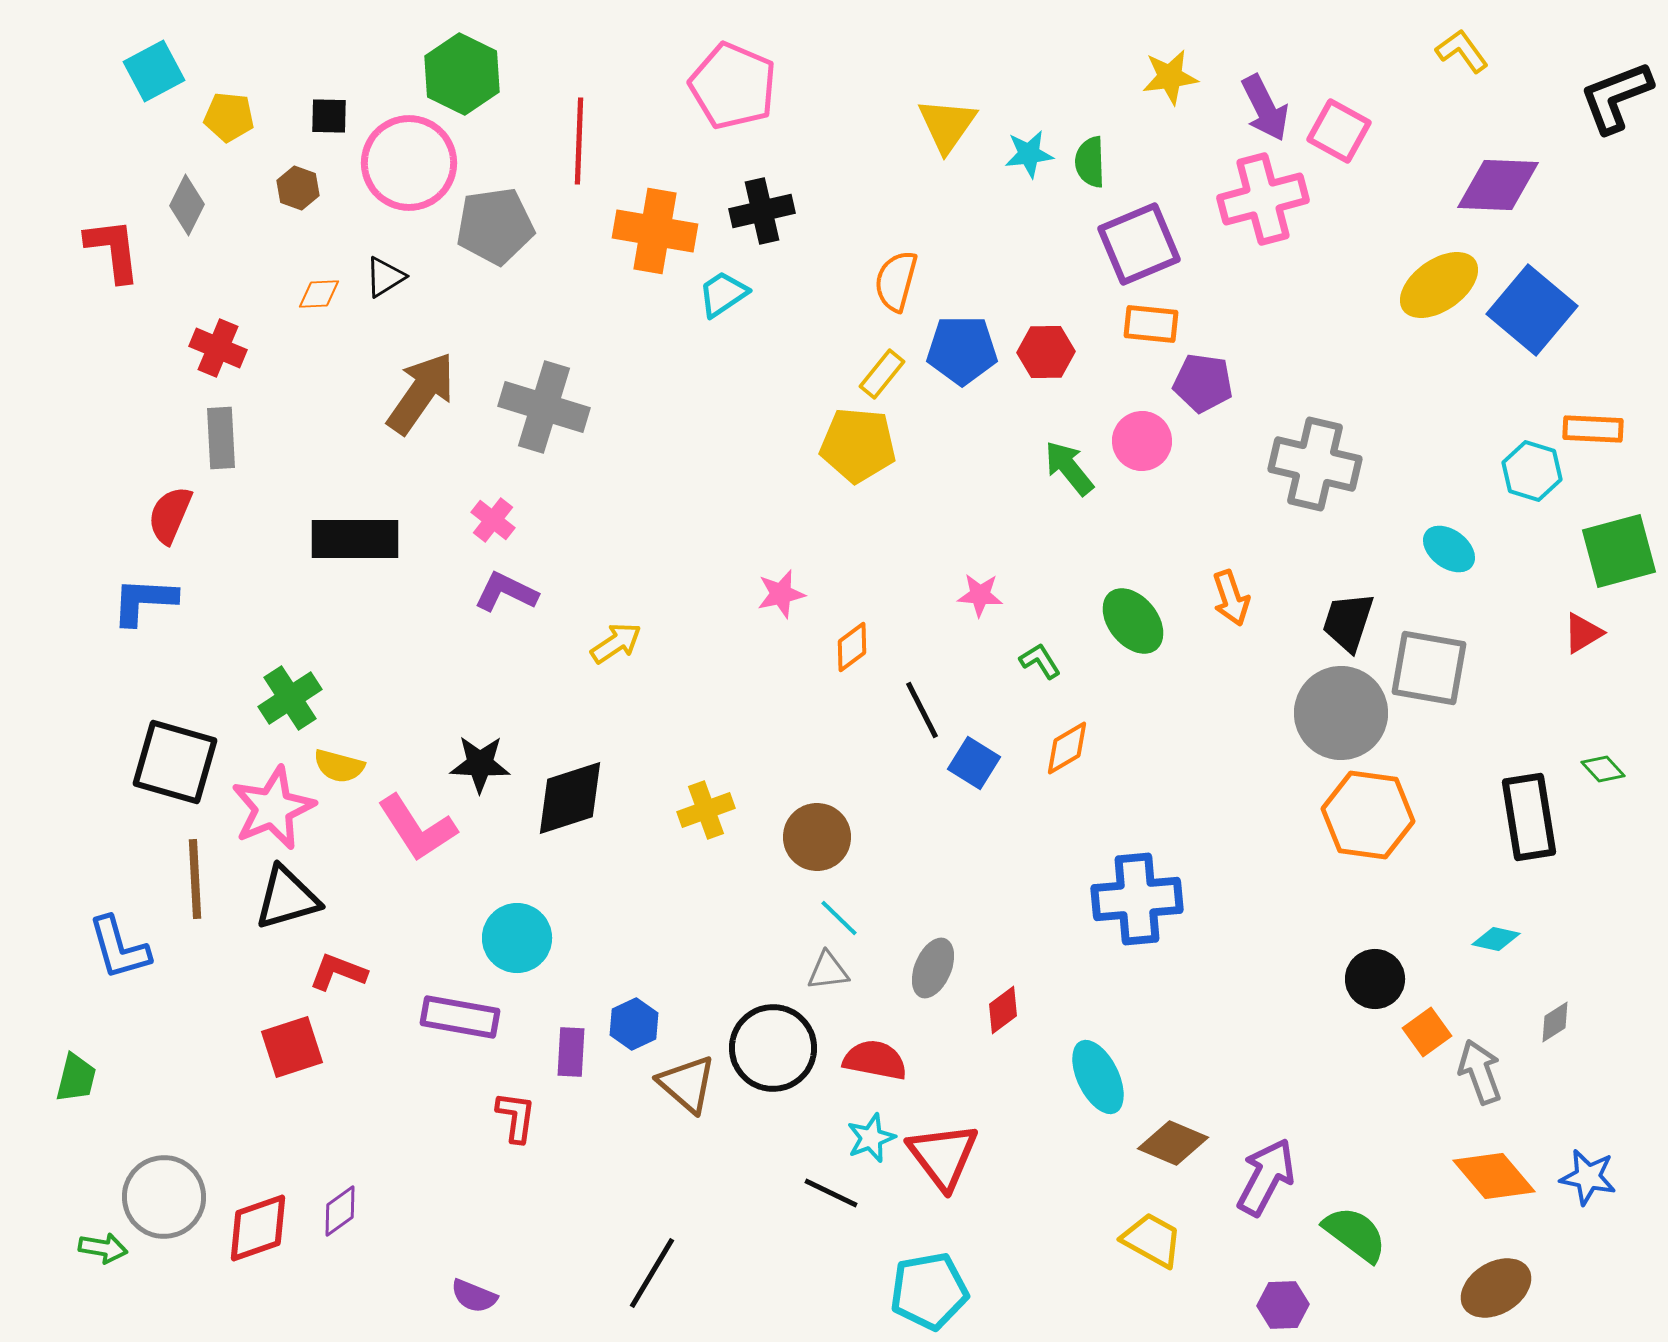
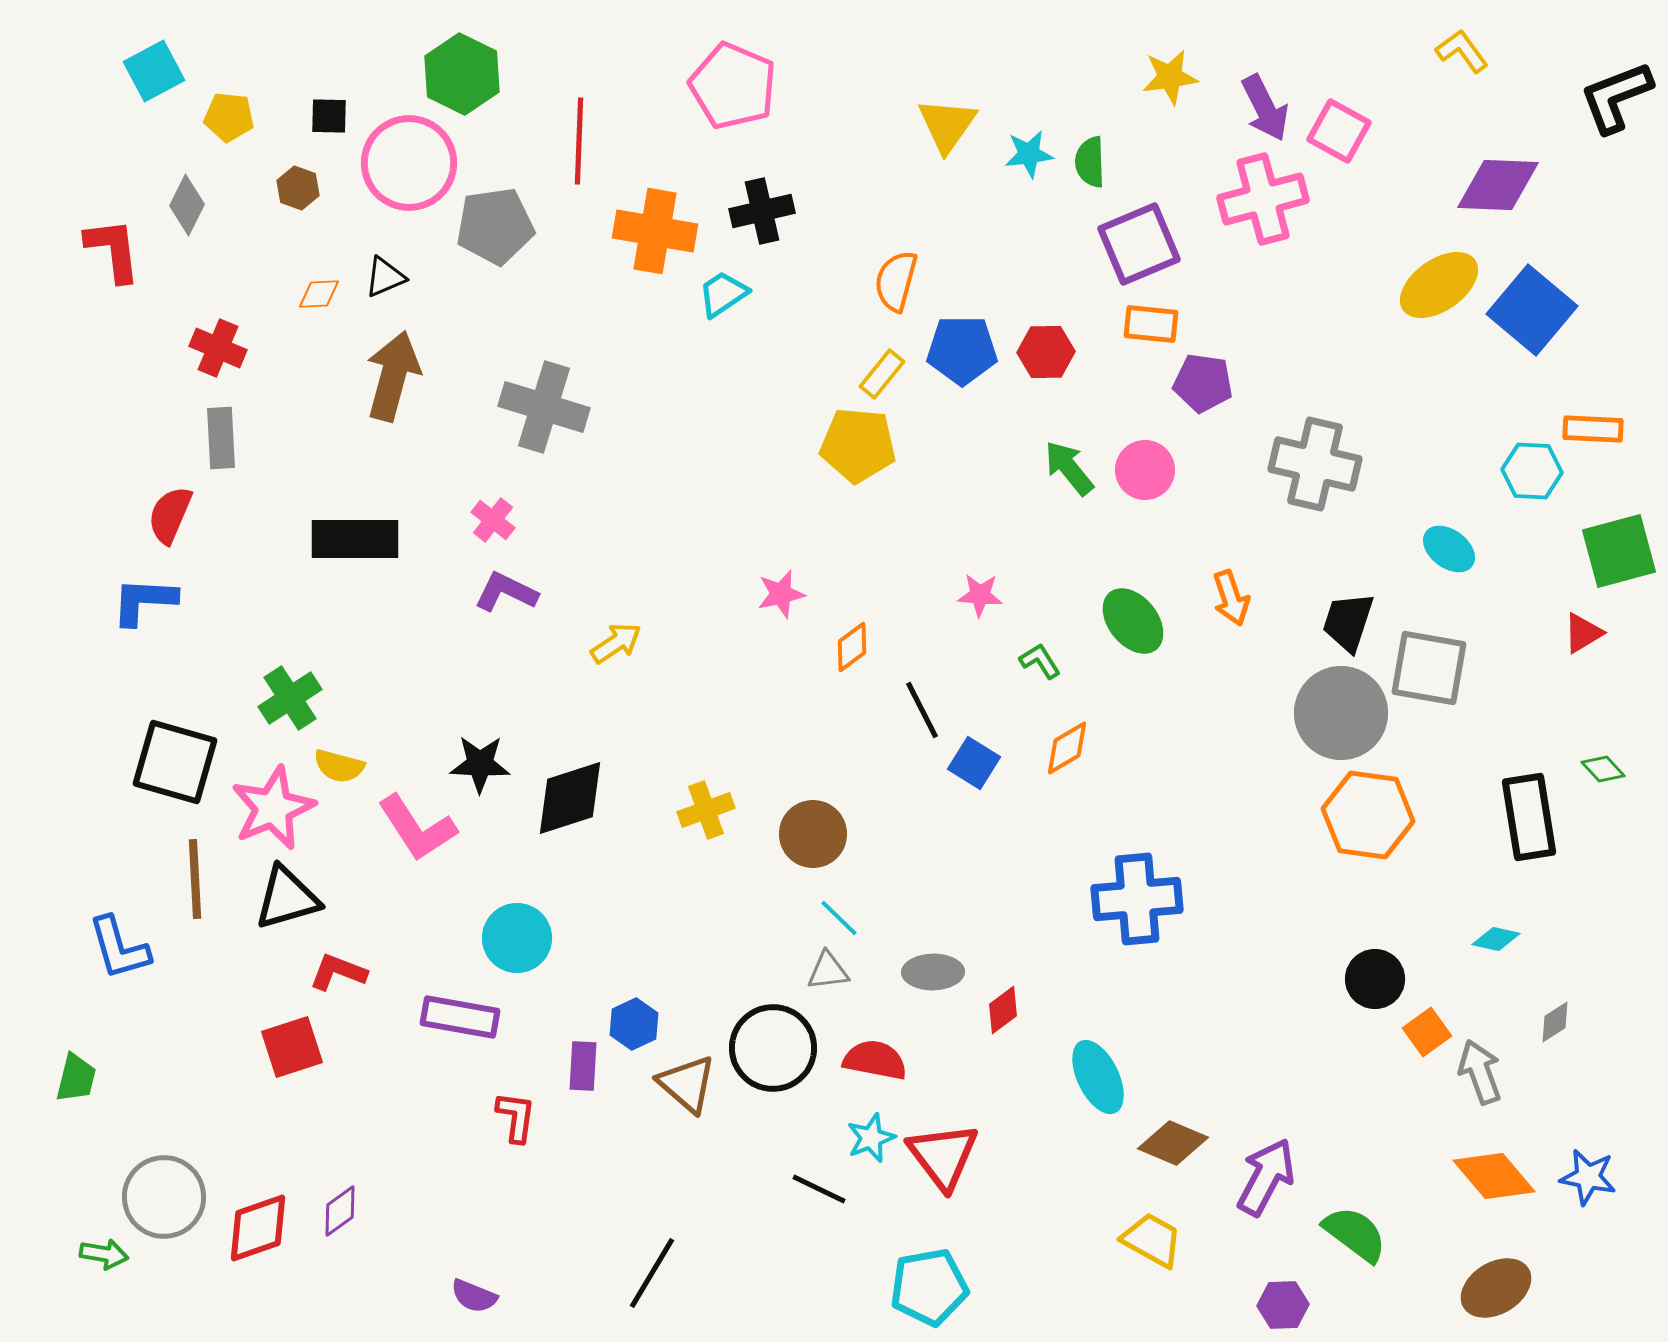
black triangle at (385, 277): rotated 9 degrees clockwise
brown arrow at (421, 393): moved 28 px left, 17 px up; rotated 20 degrees counterclockwise
pink circle at (1142, 441): moved 3 px right, 29 px down
cyan hexagon at (1532, 471): rotated 14 degrees counterclockwise
brown circle at (817, 837): moved 4 px left, 3 px up
gray ellipse at (933, 968): moved 4 px down; rotated 66 degrees clockwise
purple rectangle at (571, 1052): moved 12 px right, 14 px down
black line at (831, 1193): moved 12 px left, 4 px up
green arrow at (103, 1248): moved 1 px right, 6 px down
cyan pentagon at (929, 1291): moved 4 px up
